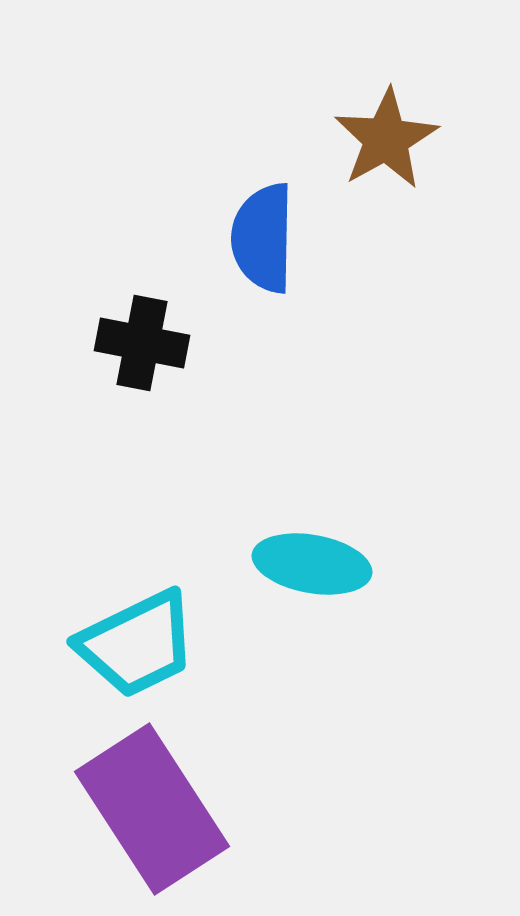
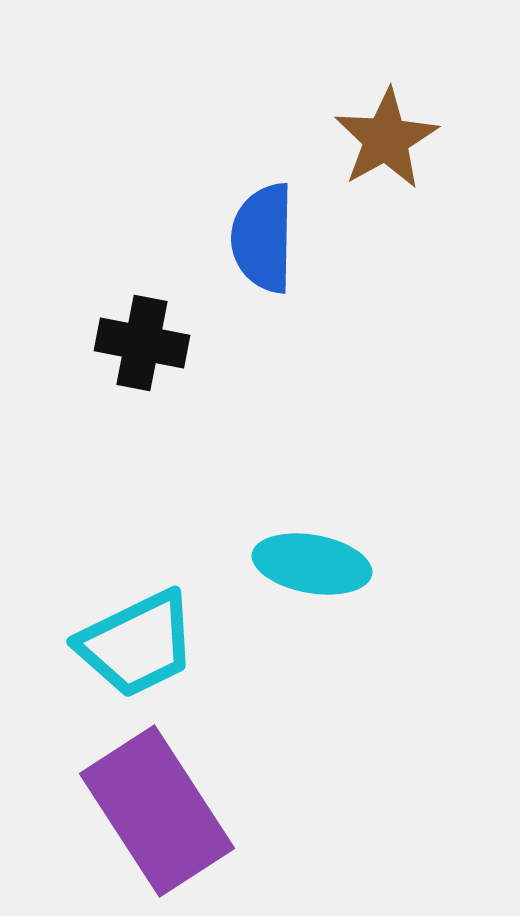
purple rectangle: moved 5 px right, 2 px down
